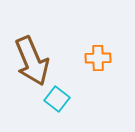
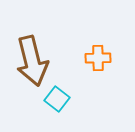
brown arrow: rotated 9 degrees clockwise
